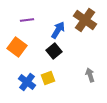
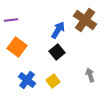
purple line: moved 16 px left
black square: moved 3 px right, 1 px down
yellow square: moved 5 px right, 3 px down; rotated 16 degrees counterclockwise
blue cross: moved 2 px up
